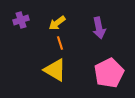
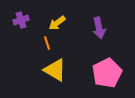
orange line: moved 13 px left
pink pentagon: moved 2 px left
